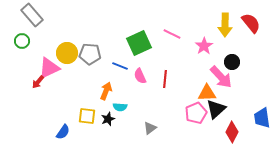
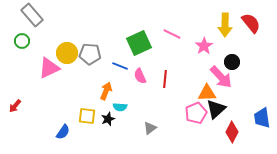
red arrow: moved 23 px left, 24 px down
